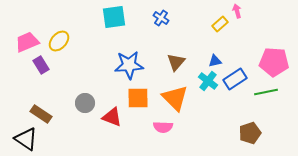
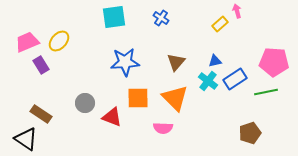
blue star: moved 4 px left, 3 px up
pink semicircle: moved 1 px down
